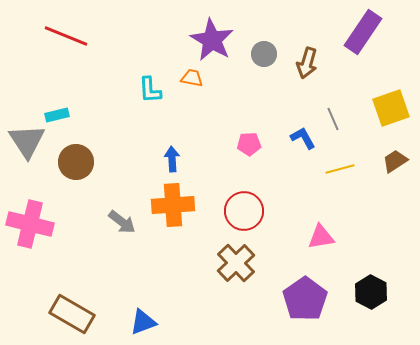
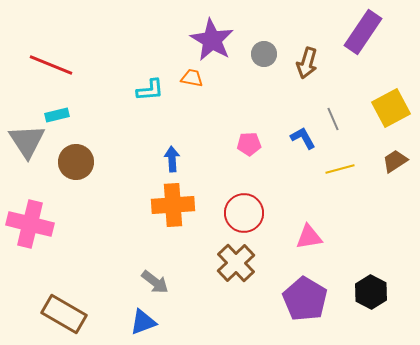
red line: moved 15 px left, 29 px down
cyan L-shape: rotated 92 degrees counterclockwise
yellow square: rotated 9 degrees counterclockwise
red circle: moved 2 px down
gray arrow: moved 33 px right, 60 px down
pink triangle: moved 12 px left
purple pentagon: rotated 6 degrees counterclockwise
brown rectangle: moved 8 px left
